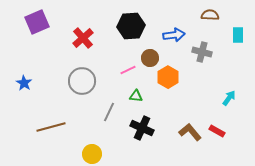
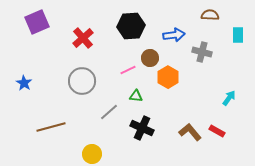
gray line: rotated 24 degrees clockwise
